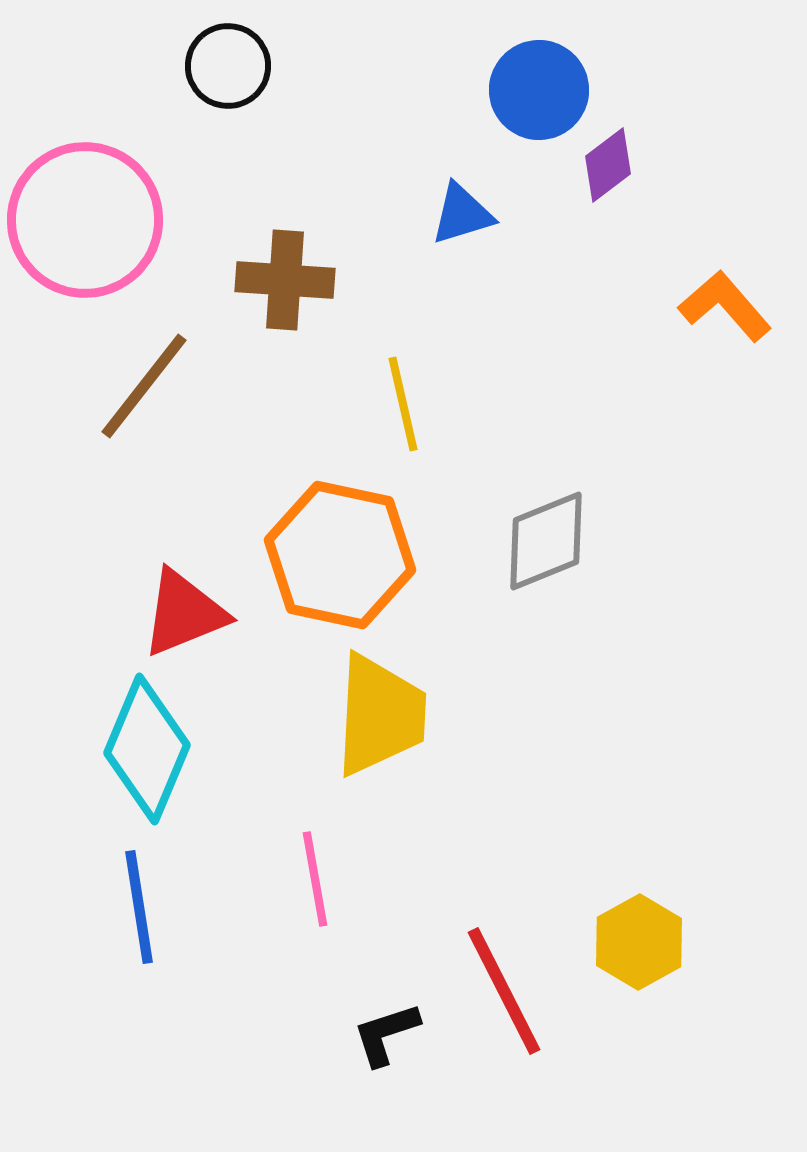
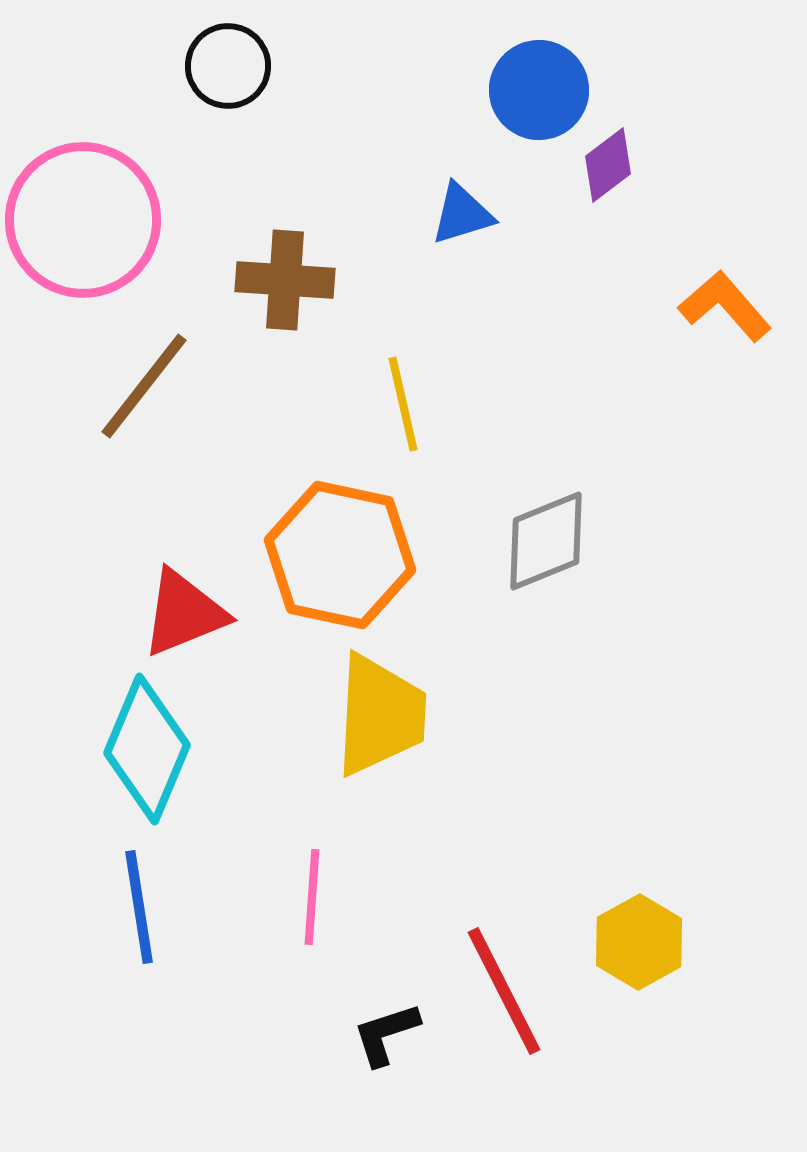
pink circle: moved 2 px left
pink line: moved 3 px left, 18 px down; rotated 14 degrees clockwise
